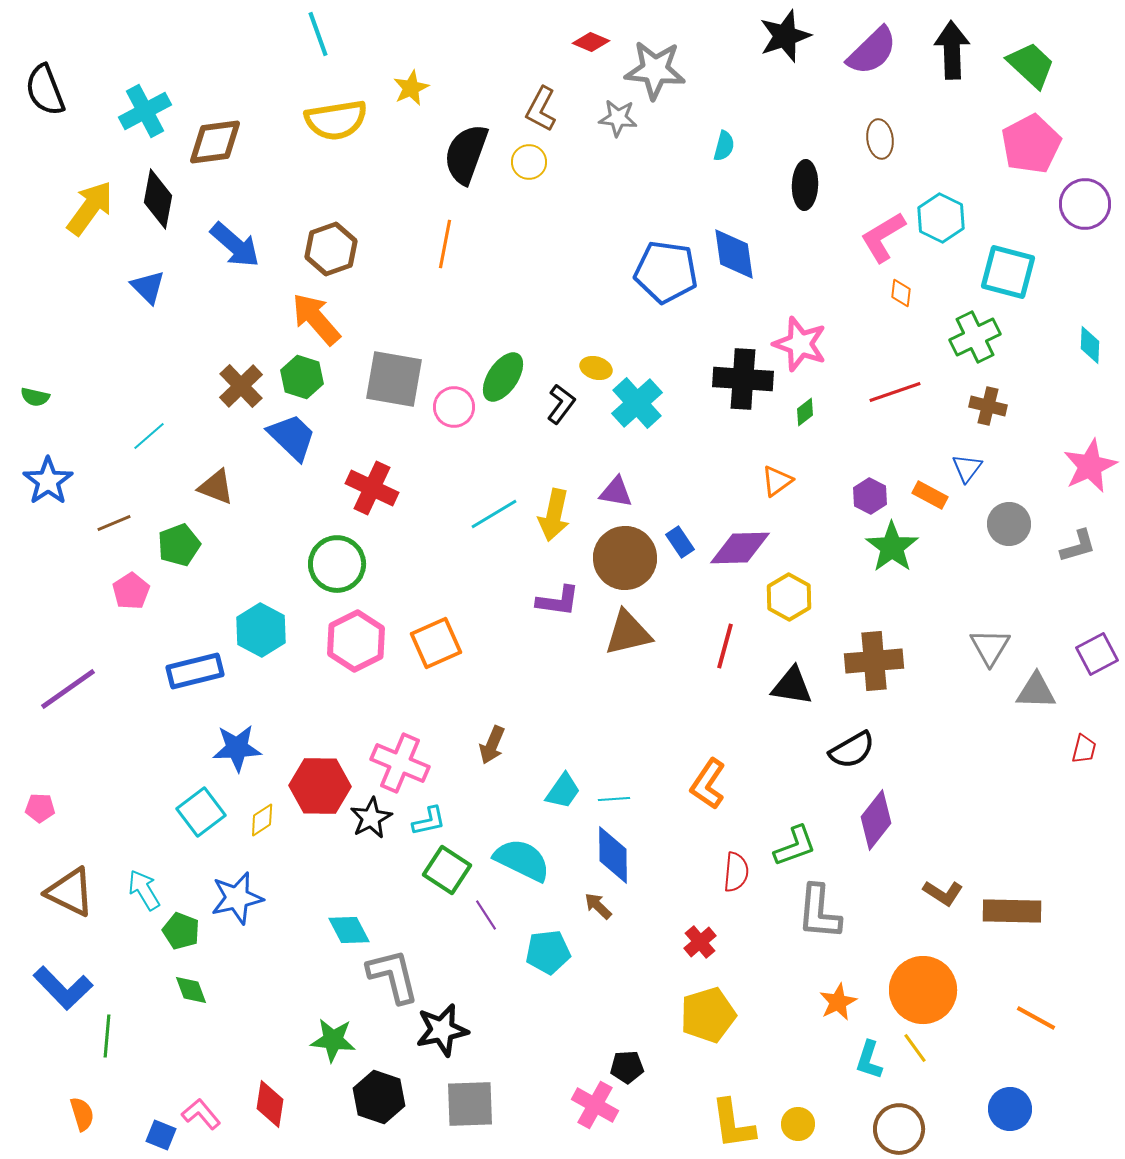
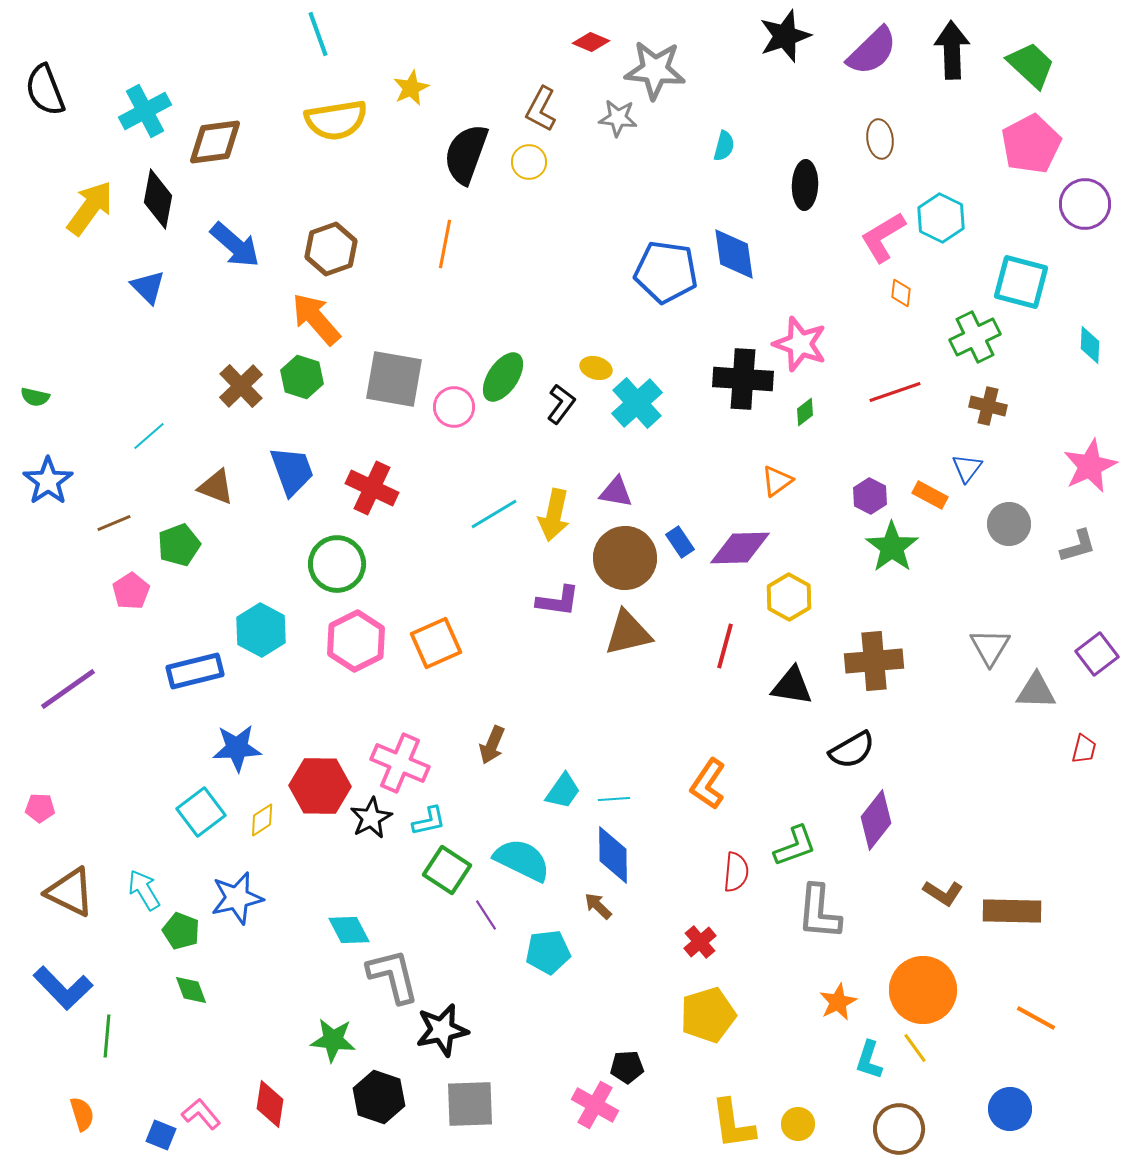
cyan square at (1008, 272): moved 13 px right, 10 px down
blue trapezoid at (292, 437): moved 34 px down; rotated 26 degrees clockwise
purple square at (1097, 654): rotated 9 degrees counterclockwise
